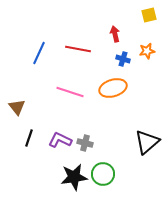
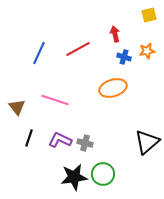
red line: rotated 40 degrees counterclockwise
blue cross: moved 1 px right, 2 px up
pink line: moved 15 px left, 8 px down
